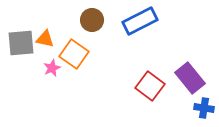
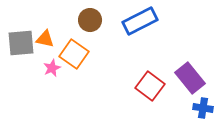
brown circle: moved 2 px left
blue cross: moved 1 px left
